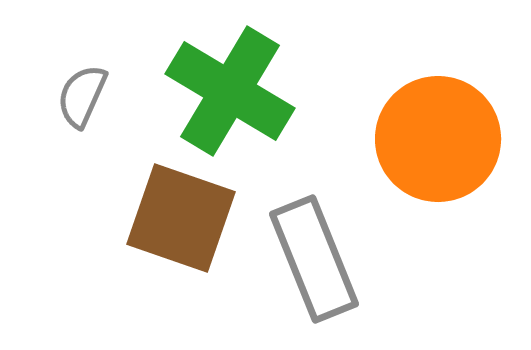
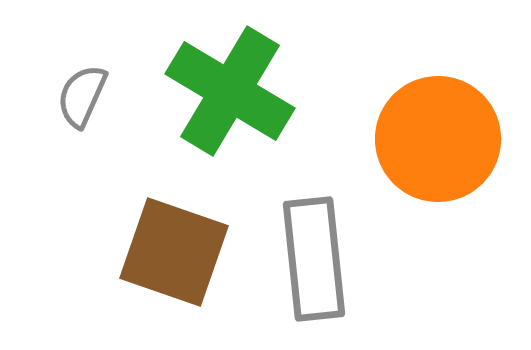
brown square: moved 7 px left, 34 px down
gray rectangle: rotated 16 degrees clockwise
